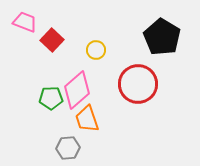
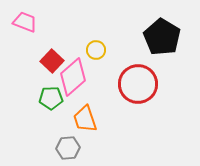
red square: moved 21 px down
pink diamond: moved 4 px left, 13 px up
orange trapezoid: moved 2 px left
